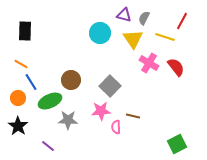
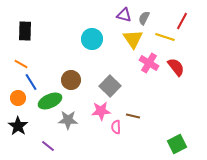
cyan circle: moved 8 px left, 6 px down
